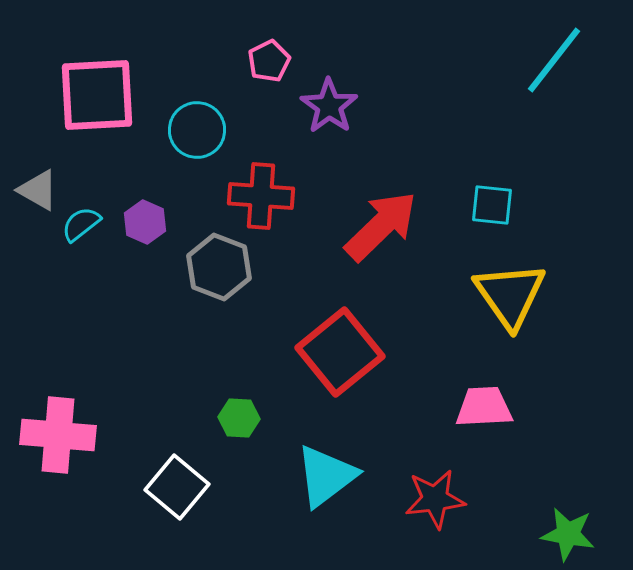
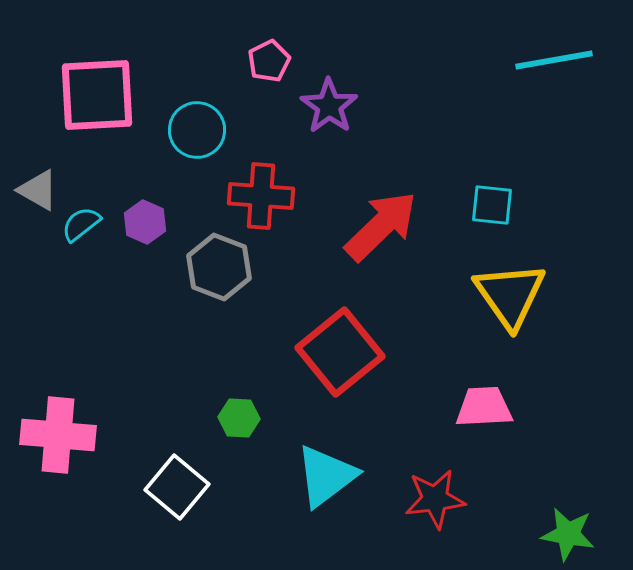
cyan line: rotated 42 degrees clockwise
